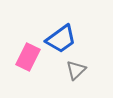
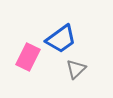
gray triangle: moved 1 px up
